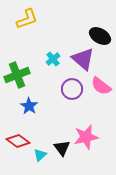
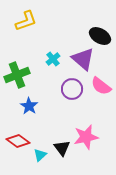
yellow L-shape: moved 1 px left, 2 px down
